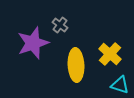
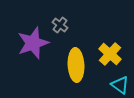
cyan triangle: rotated 18 degrees clockwise
